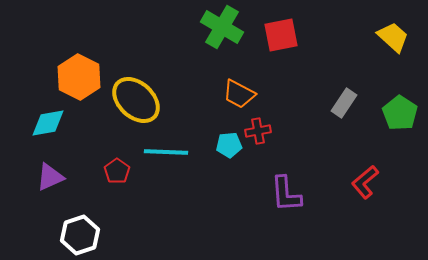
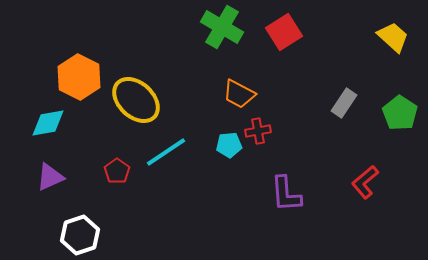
red square: moved 3 px right, 3 px up; rotated 21 degrees counterclockwise
cyan line: rotated 36 degrees counterclockwise
